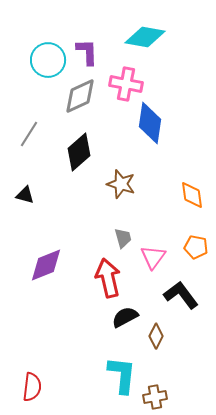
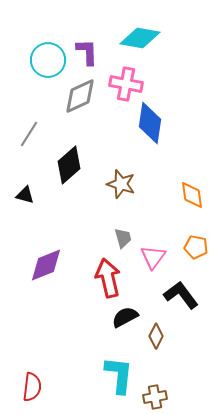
cyan diamond: moved 5 px left, 1 px down
black diamond: moved 10 px left, 13 px down
cyan L-shape: moved 3 px left
